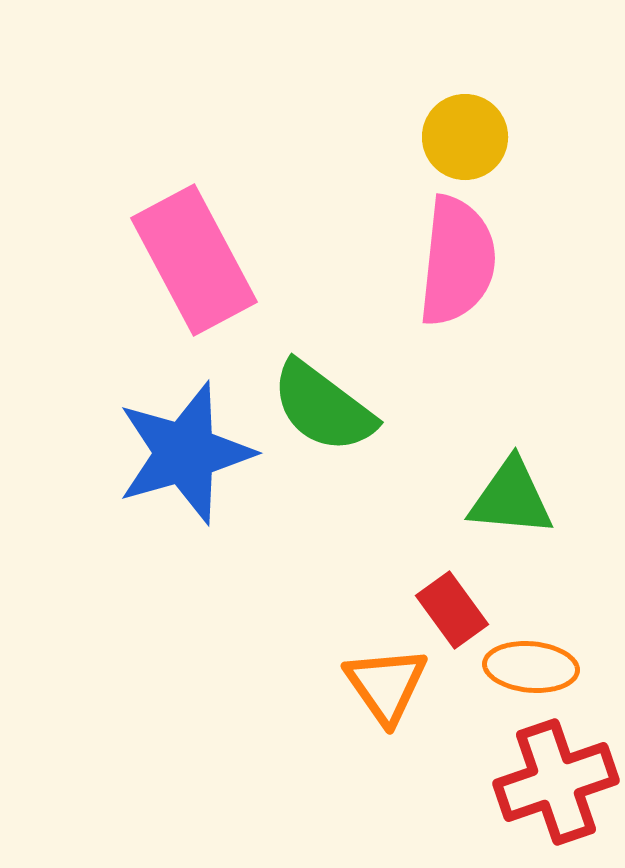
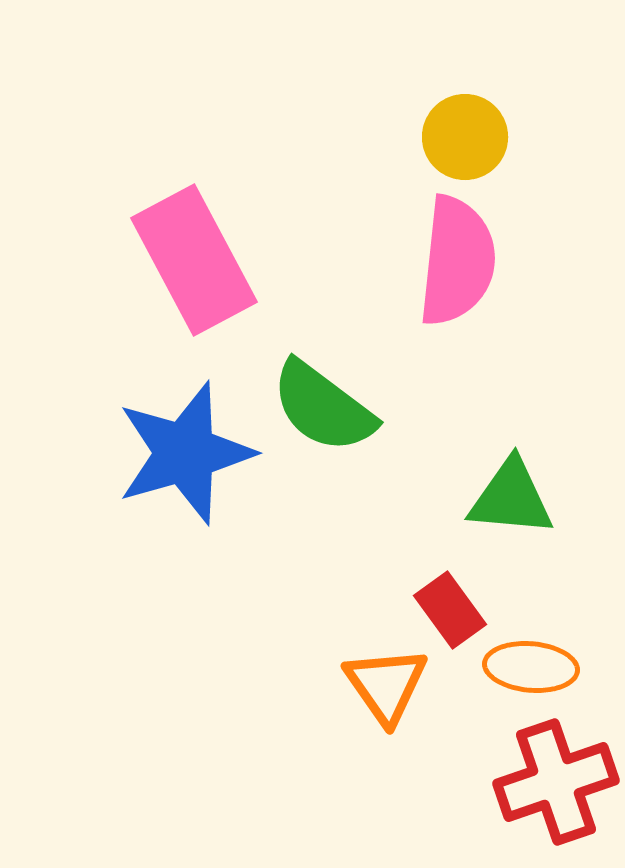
red rectangle: moved 2 px left
